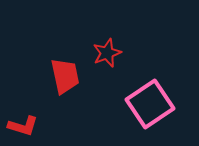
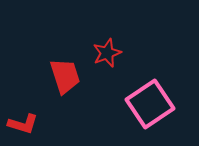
red trapezoid: rotated 6 degrees counterclockwise
red L-shape: moved 2 px up
